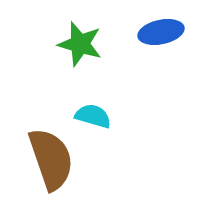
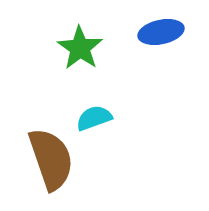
green star: moved 4 px down; rotated 18 degrees clockwise
cyan semicircle: moved 1 px right, 2 px down; rotated 36 degrees counterclockwise
